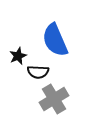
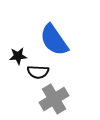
blue semicircle: moved 1 px left; rotated 12 degrees counterclockwise
black star: rotated 18 degrees clockwise
